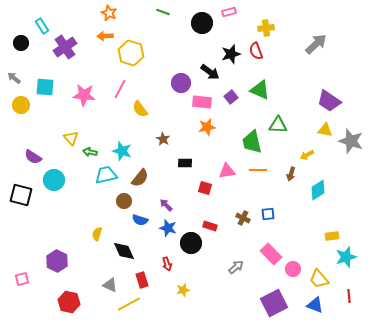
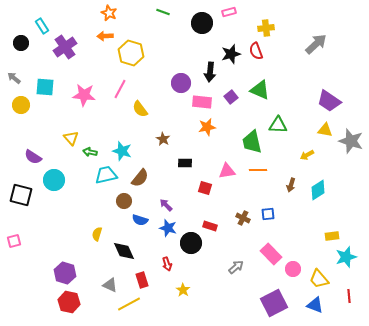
black arrow at (210, 72): rotated 60 degrees clockwise
brown arrow at (291, 174): moved 11 px down
purple hexagon at (57, 261): moved 8 px right, 12 px down; rotated 10 degrees counterclockwise
pink square at (22, 279): moved 8 px left, 38 px up
yellow star at (183, 290): rotated 24 degrees counterclockwise
